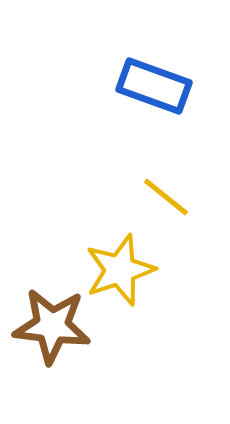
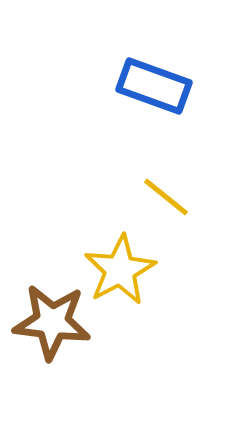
yellow star: rotated 10 degrees counterclockwise
brown star: moved 4 px up
